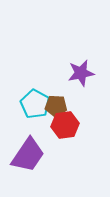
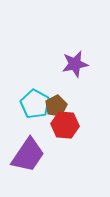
purple star: moved 6 px left, 9 px up
brown pentagon: rotated 30 degrees counterclockwise
red hexagon: rotated 12 degrees clockwise
